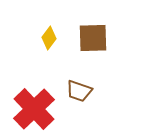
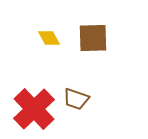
yellow diamond: rotated 65 degrees counterclockwise
brown trapezoid: moved 3 px left, 8 px down
